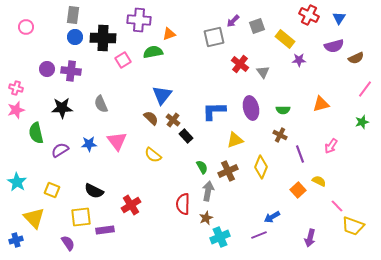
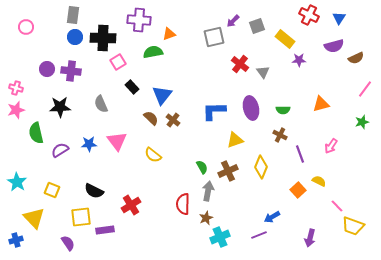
pink square at (123, 60): moved 5 px left, 2 px down
black star at (62, 108): moved 2 px left, 1 px up
black rectangle at (186, 136): moved 54 px left, 49 px up
